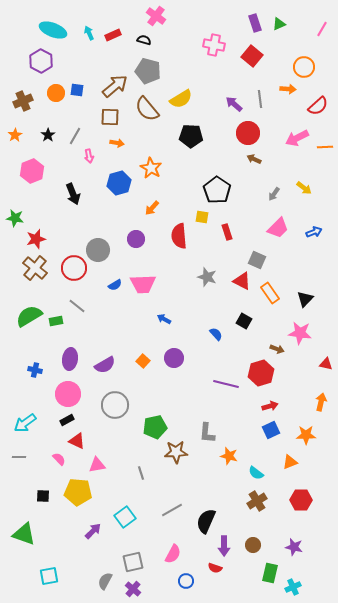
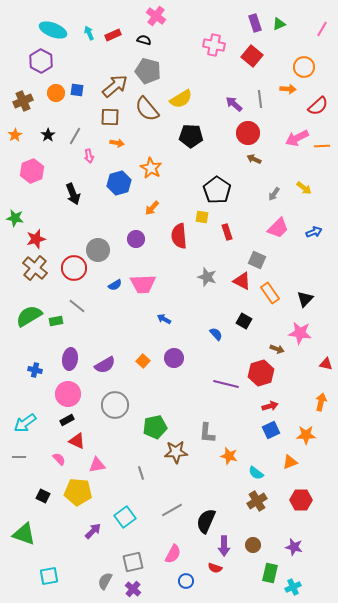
orange line at (325, 147): moved 3 px left, 1 px up
black square at (43, 496): rotated 24 degrees clockwise
